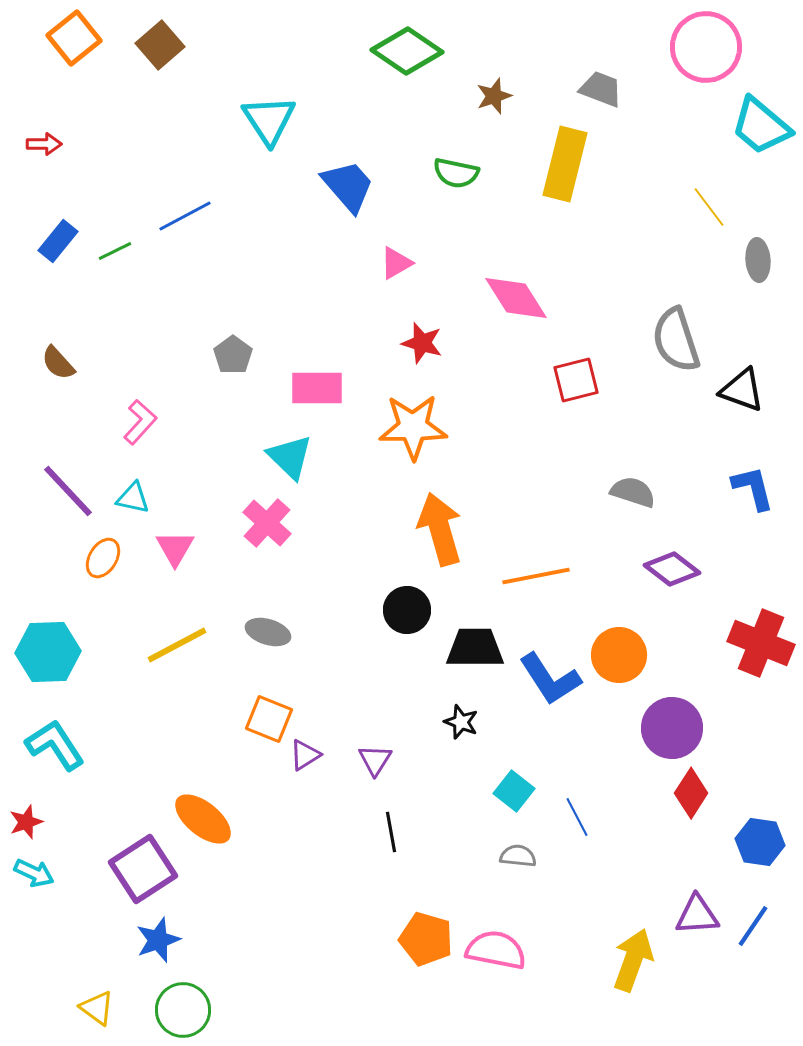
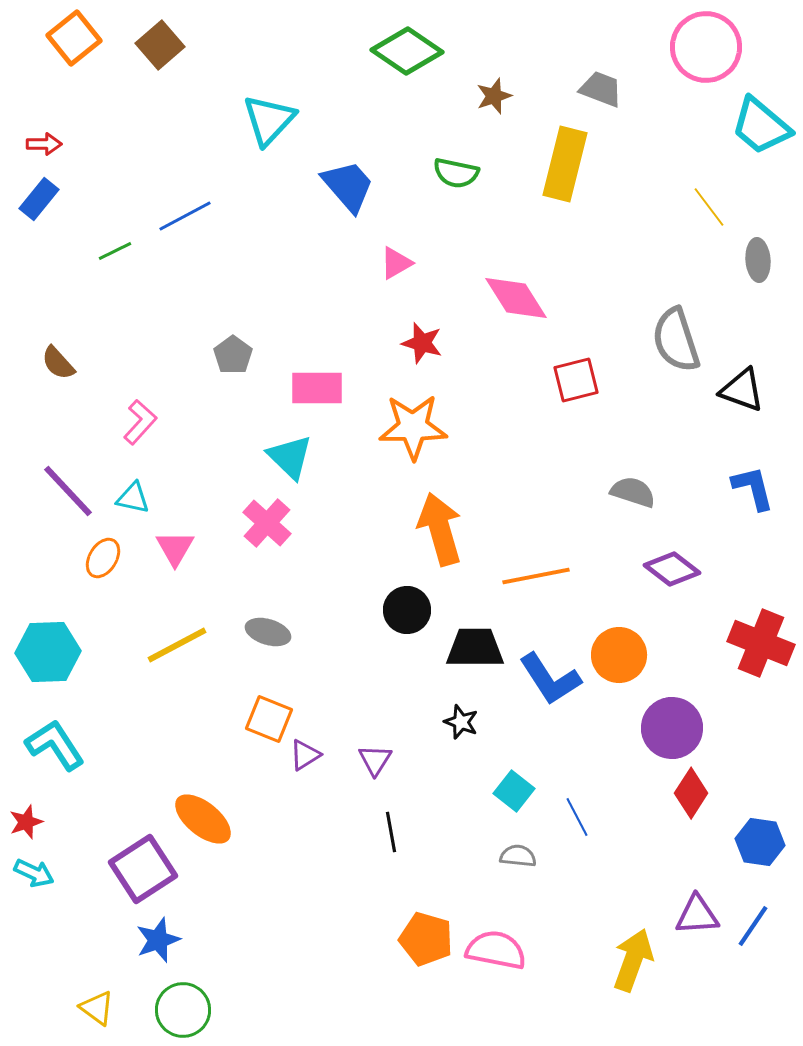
cyan triangle at (269, 120): rotated 16 degrees clockwise
blue rectangle at (58, 241): moved 19 px left, 42 px up
